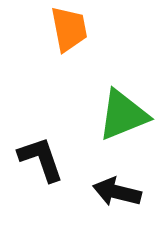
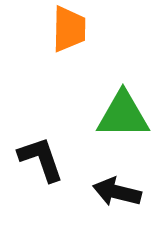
orange trapezoid: rotated 12 degrees clockwise
green triangle: rotated 22 degrees clockwise
